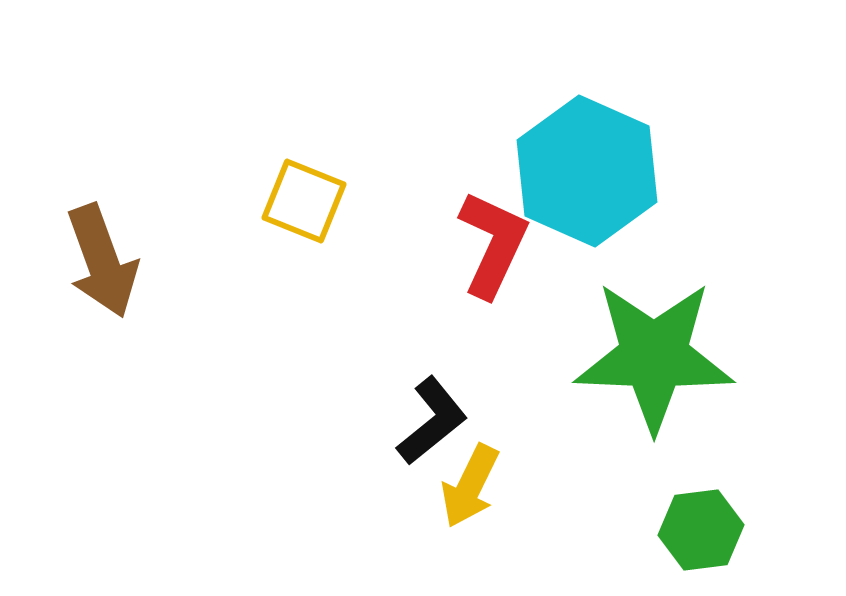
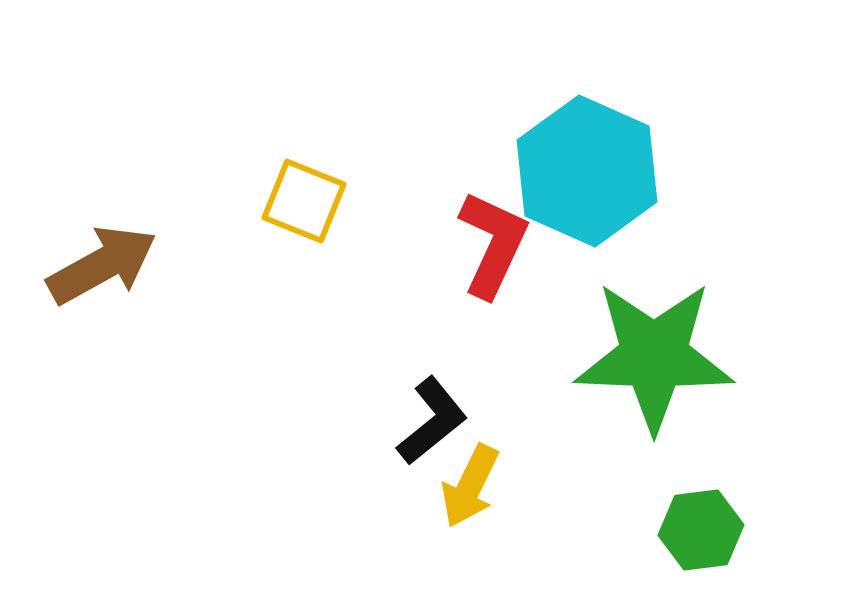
brown arrow: moved 4 px down; rotated 99 degrees counterclockwise
